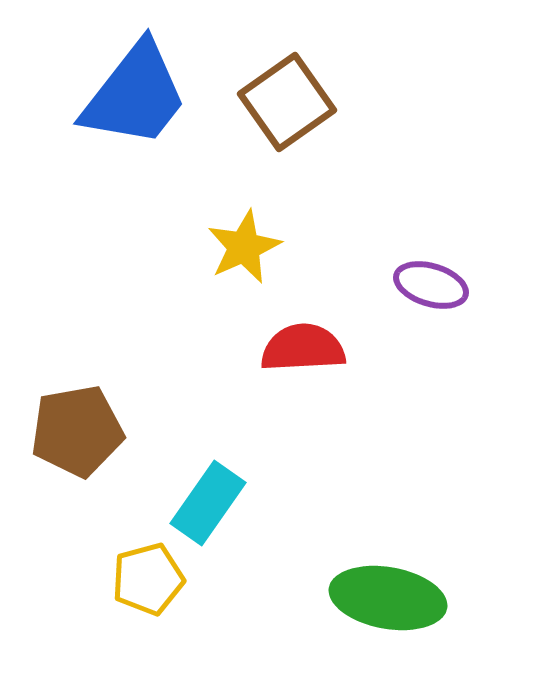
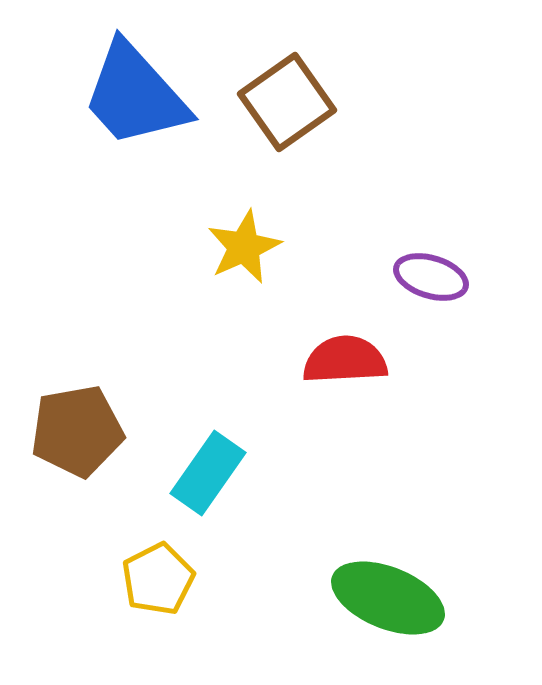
blue trapezoid: rotated 100 degrees clockwise
purple ellipse: moved 8 px up
red semicircle: moved 42 px right, 12 px down
cyan rectangle: moved 30 px up
yellow pentagon: moved 10 px right; rotated 12 degrees counterclockwise
green ellipse: rotated 12 degrees clockwise
